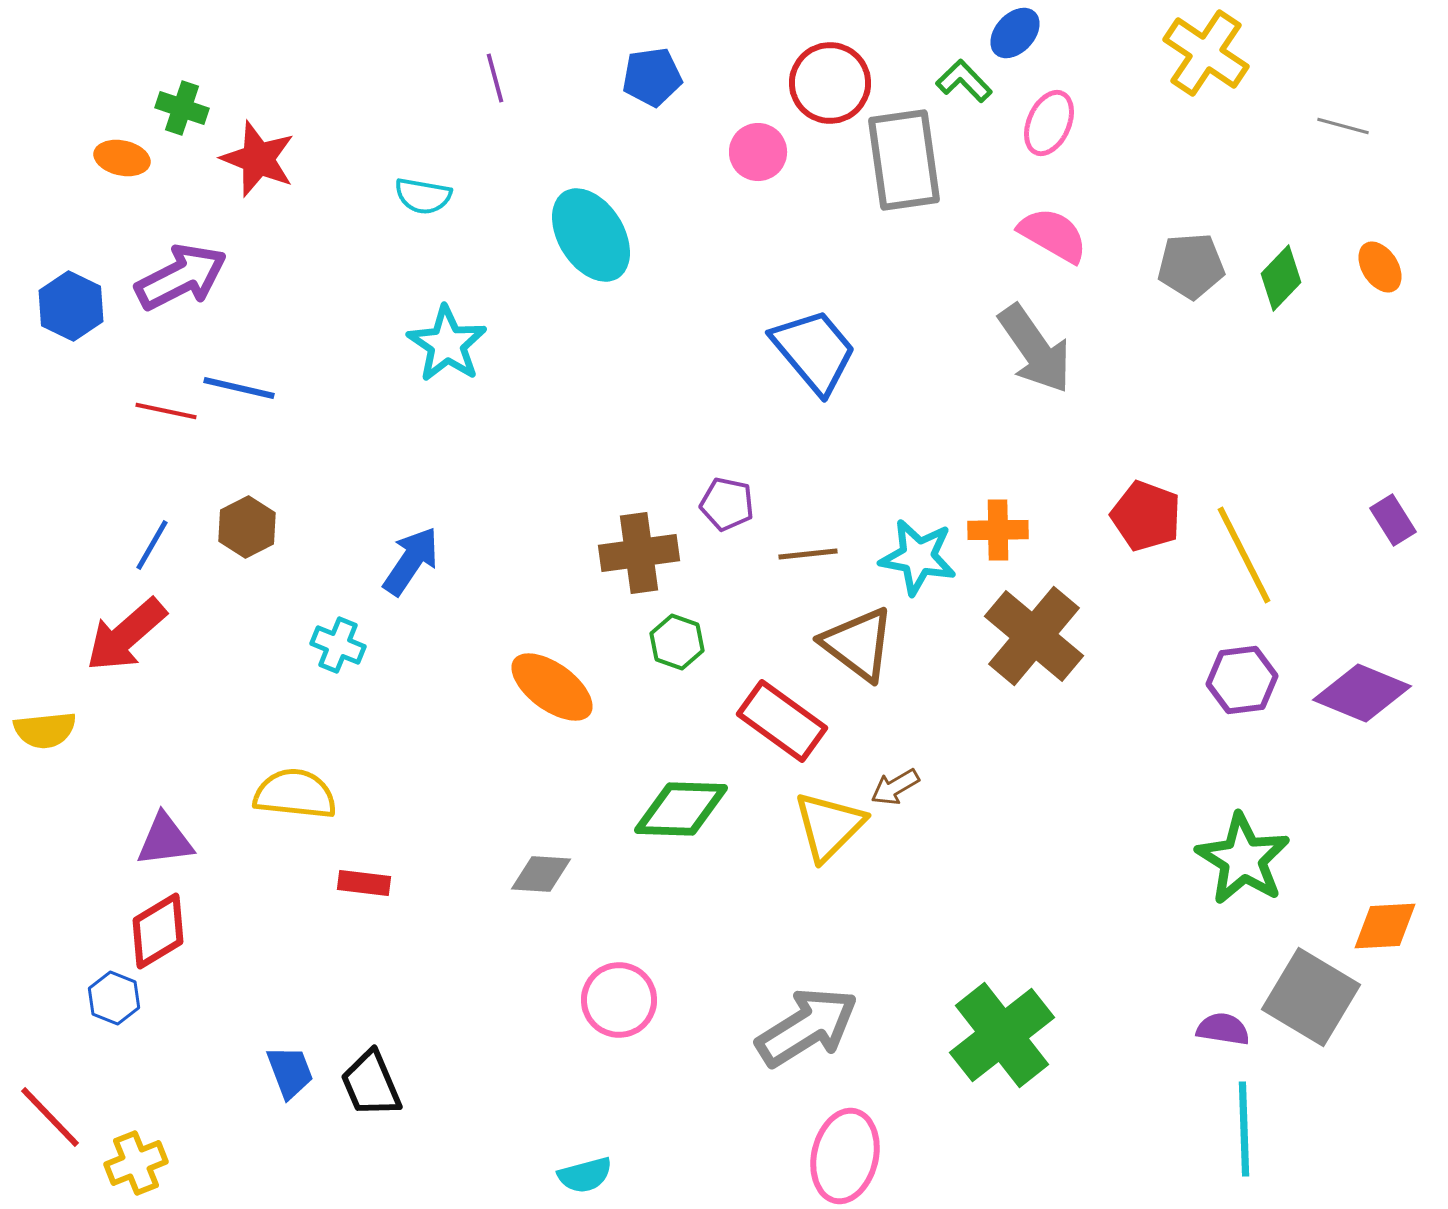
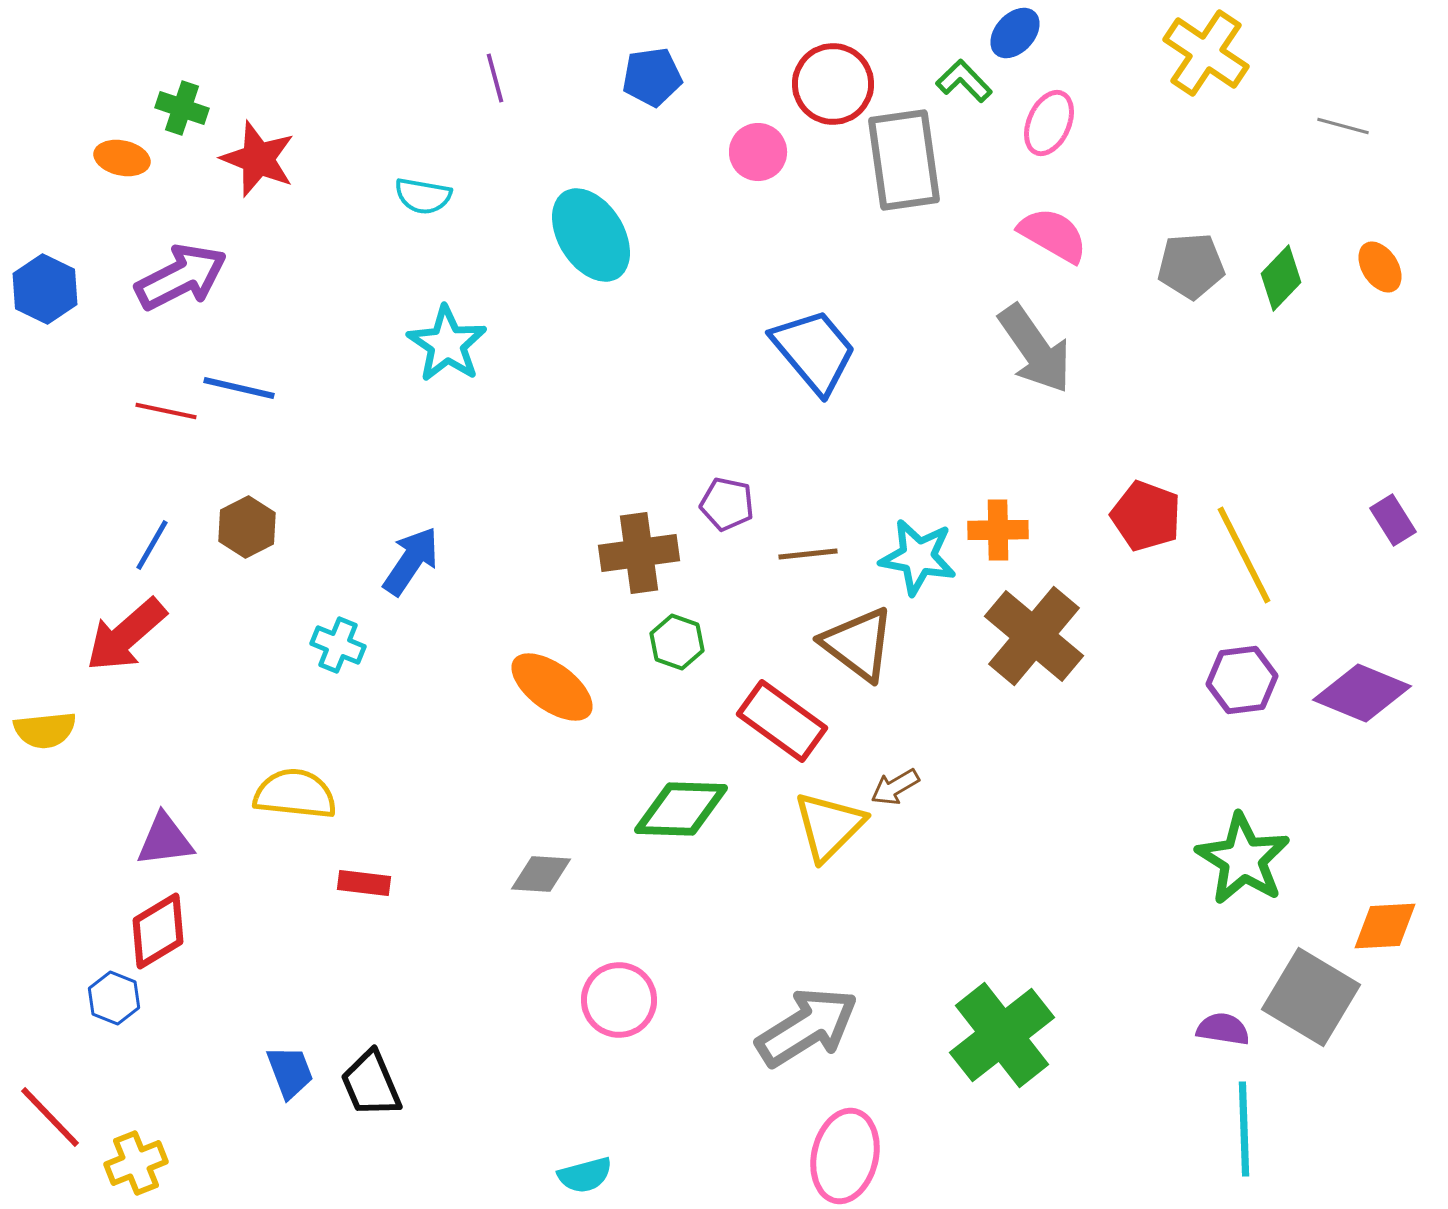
red circle at (830, 83): moved 3 px right, 1 px down
blue hexagon at (71, 306): moved 26 px left, 17 px up
